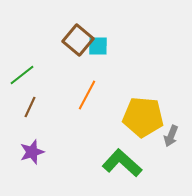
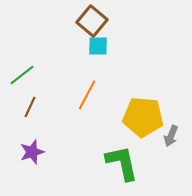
brown square: moved 14 px right, 19 px up
green L-shape: rotated 36 degrees clockwise
